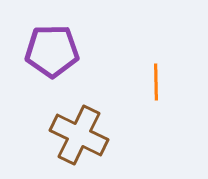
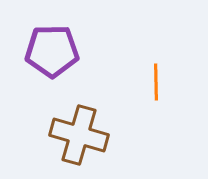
brown cross: rotated 10 degrees counterclockwise
